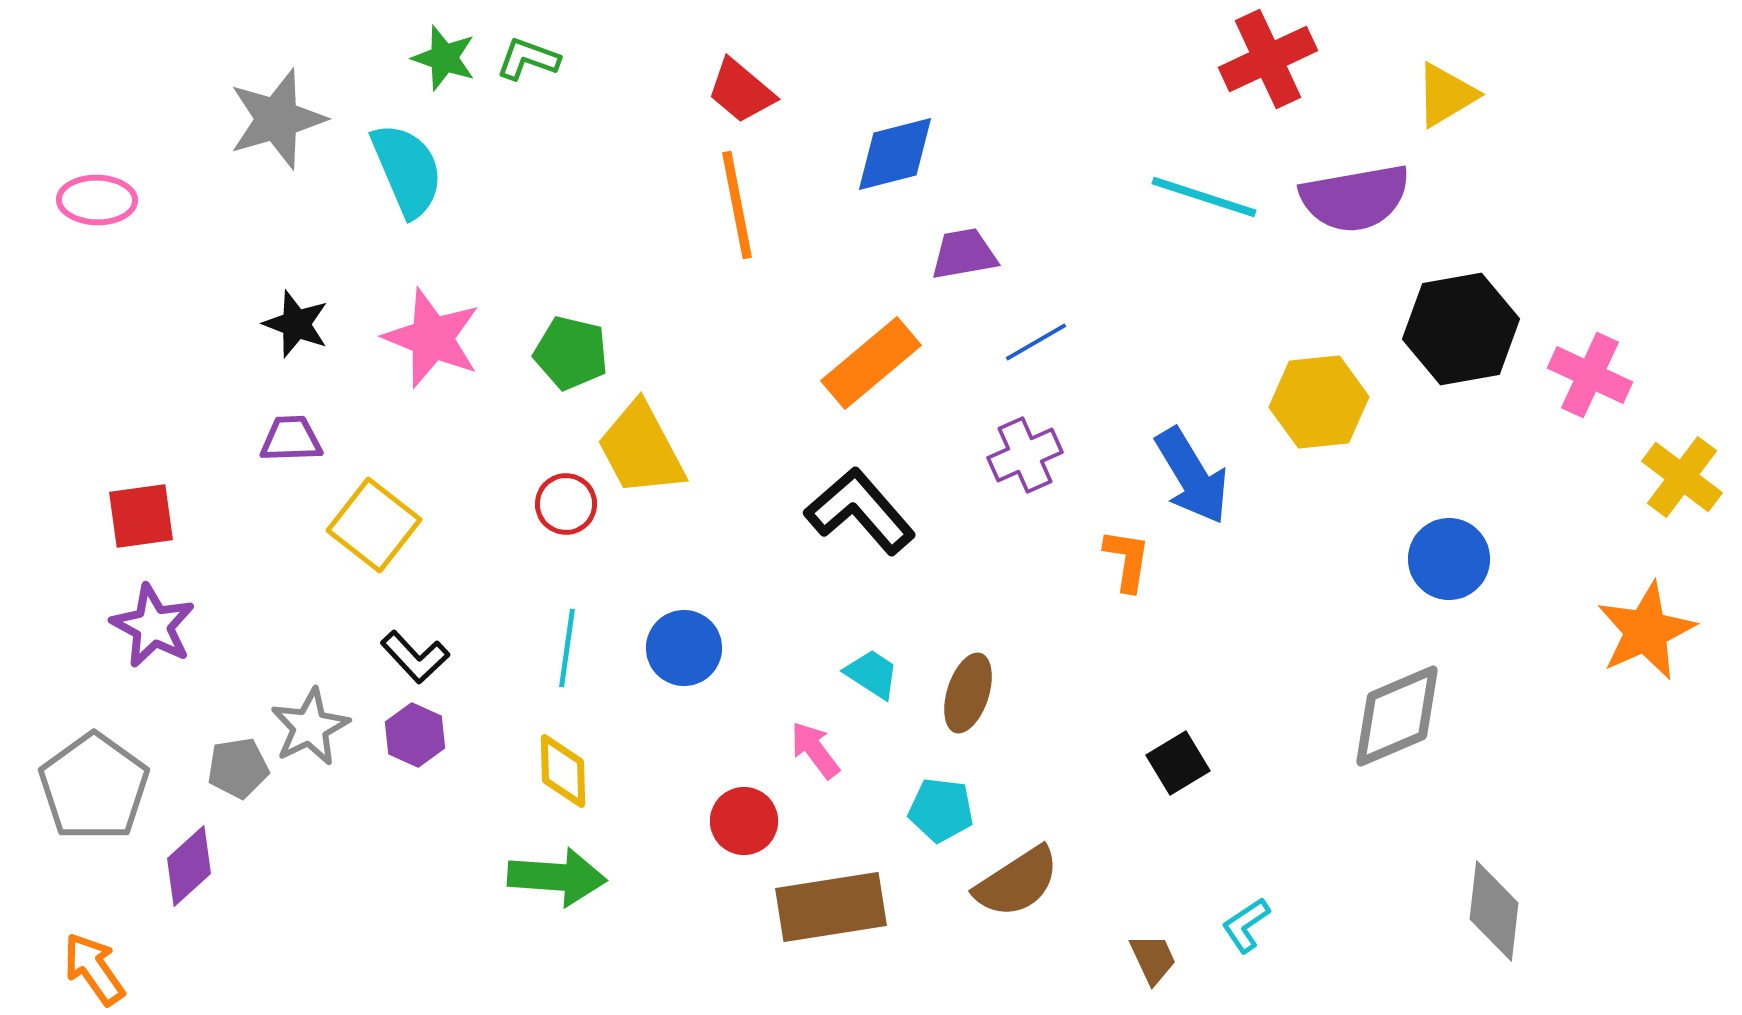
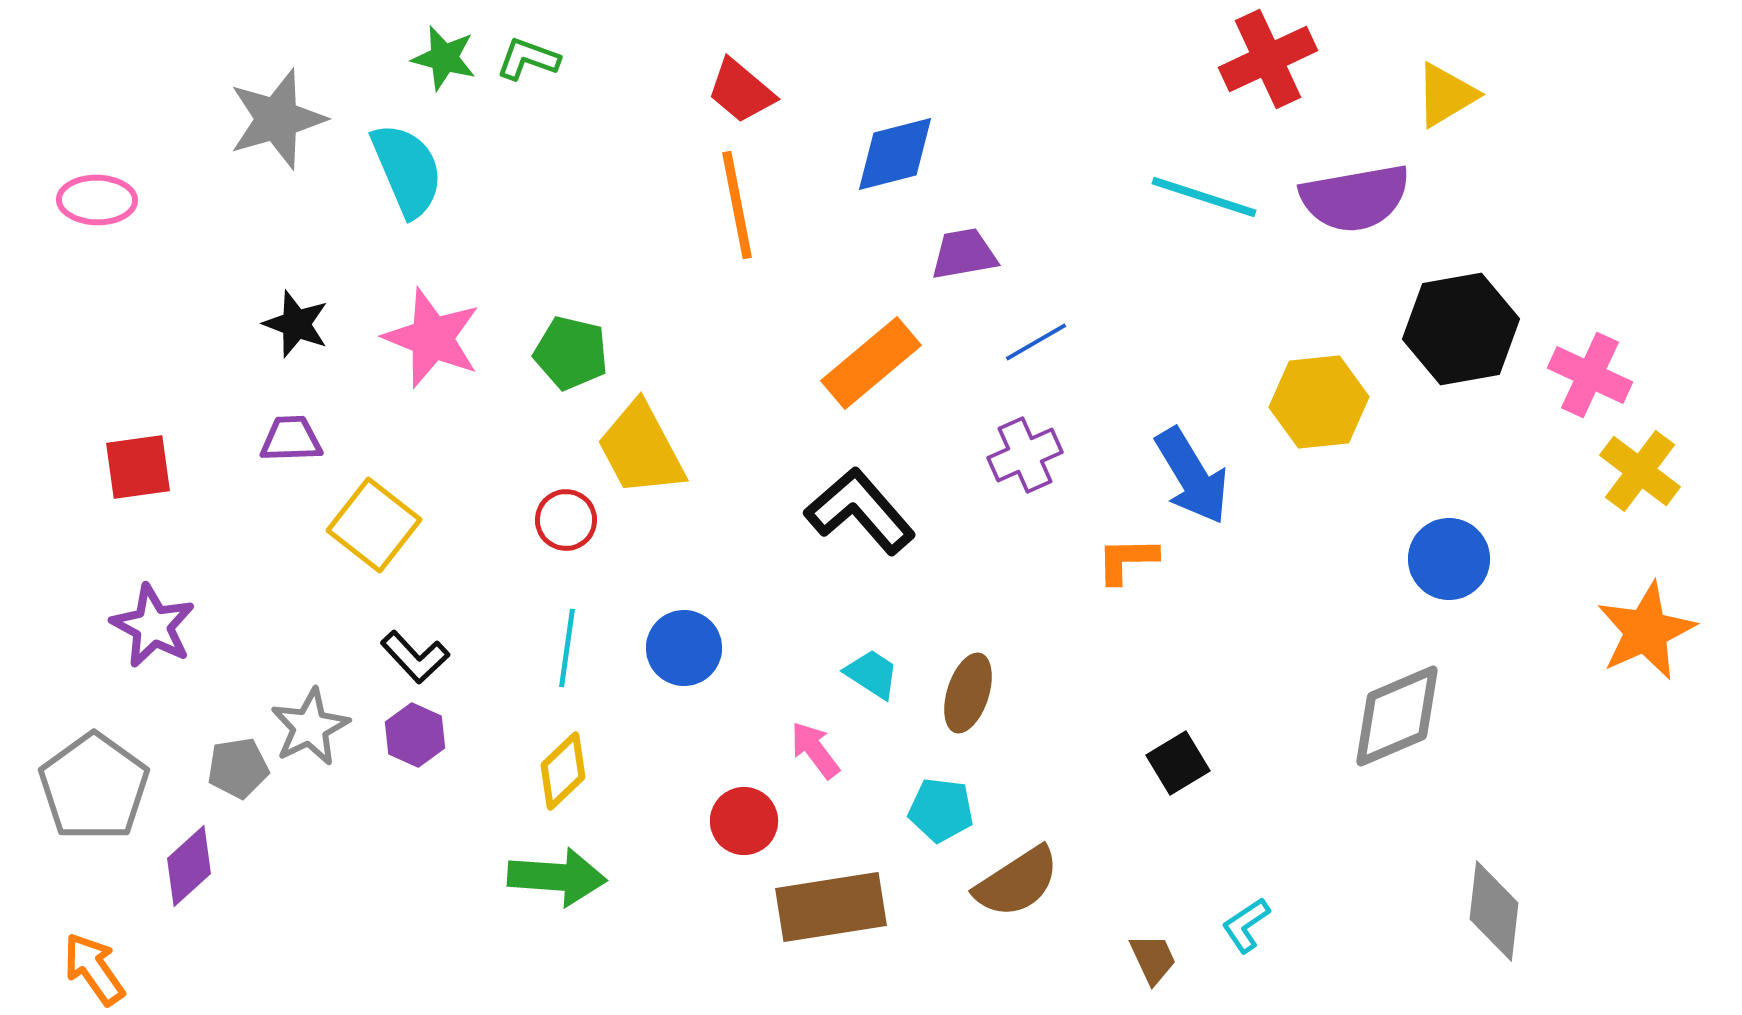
green star at (444, 58): rotated 4 degrees counterclockwise
yellow cross at (1682, 477): moved 42 px left, 6 px up
red circle at (566, 504): moved 16 px down
red square at (141, 516): moved 3 px left, 49 px up
orange L-shape at (1127, 560): rotated 100 degrees counterclockwise
yellow diamond at (563, 771): rotated 48 degrees clockwise
